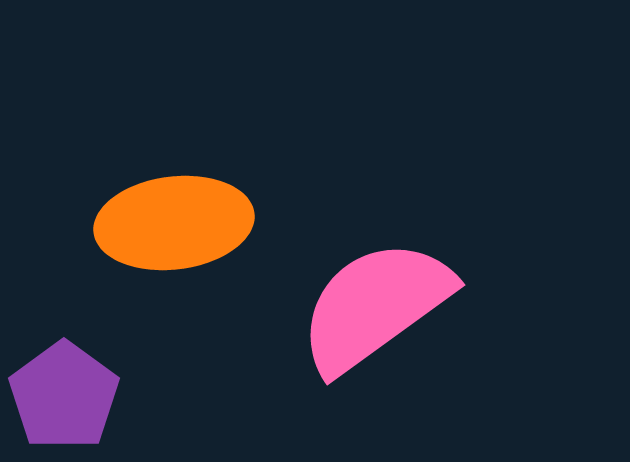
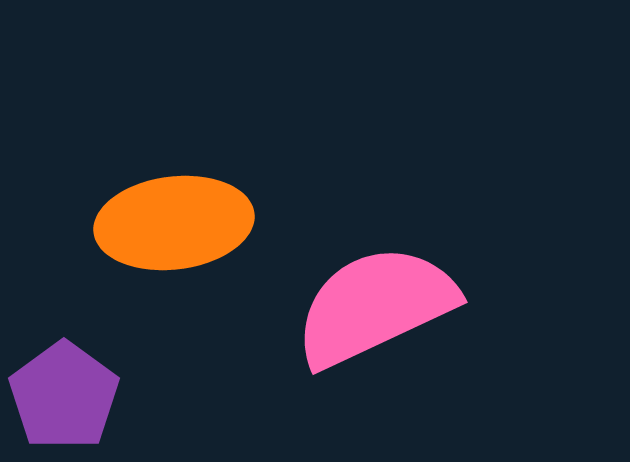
pink semicircle: rotated 11 degrees clockwise
